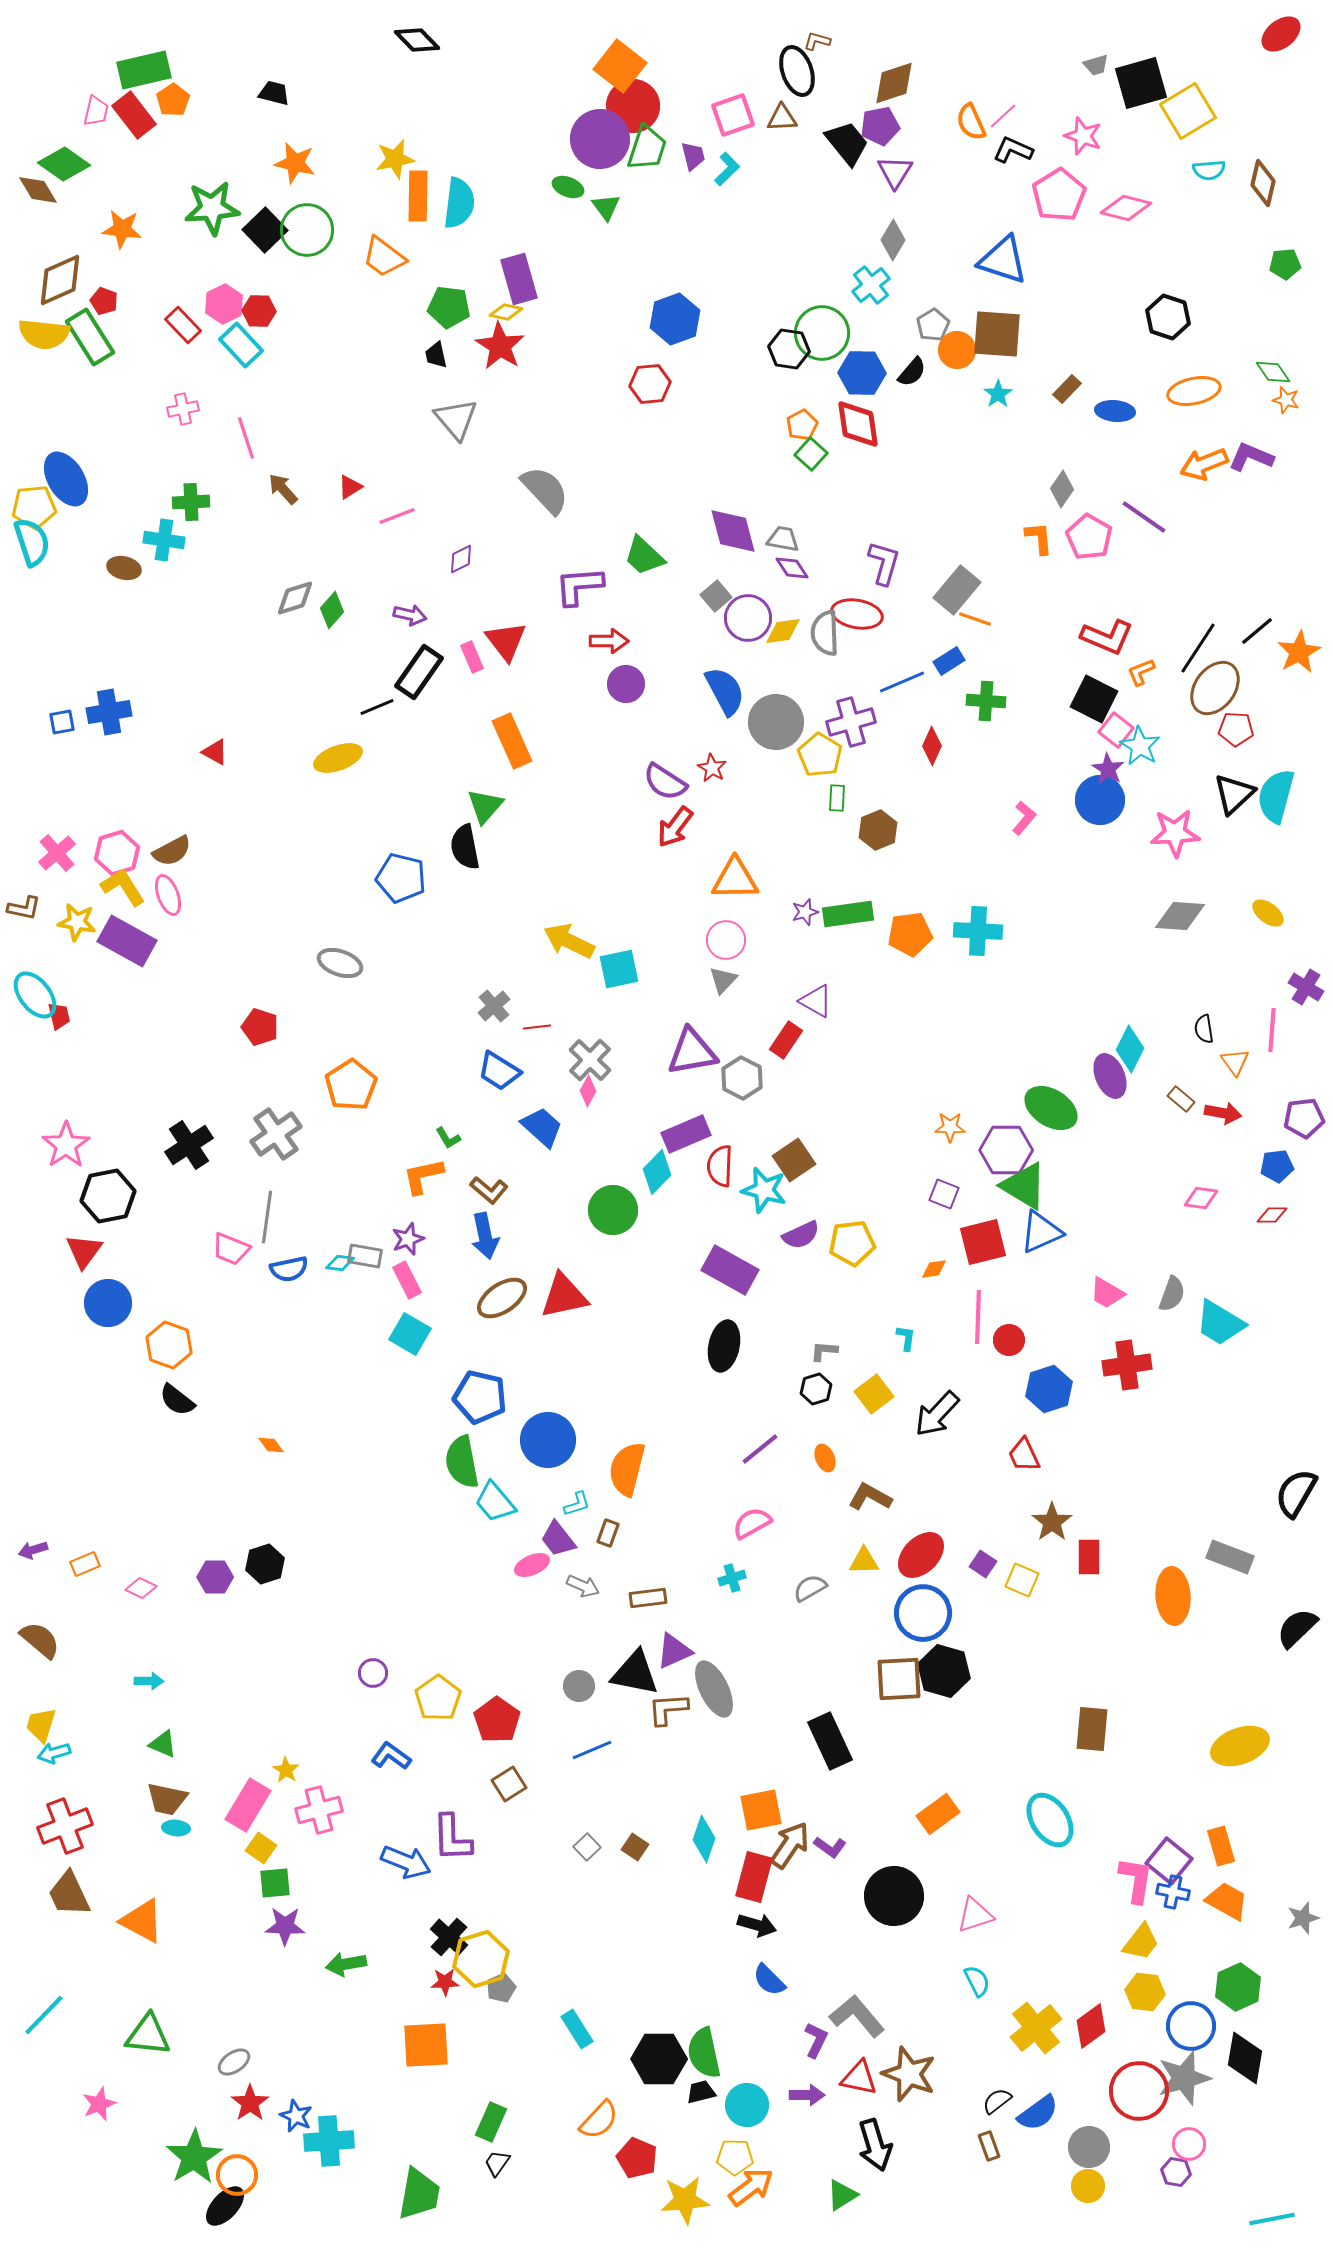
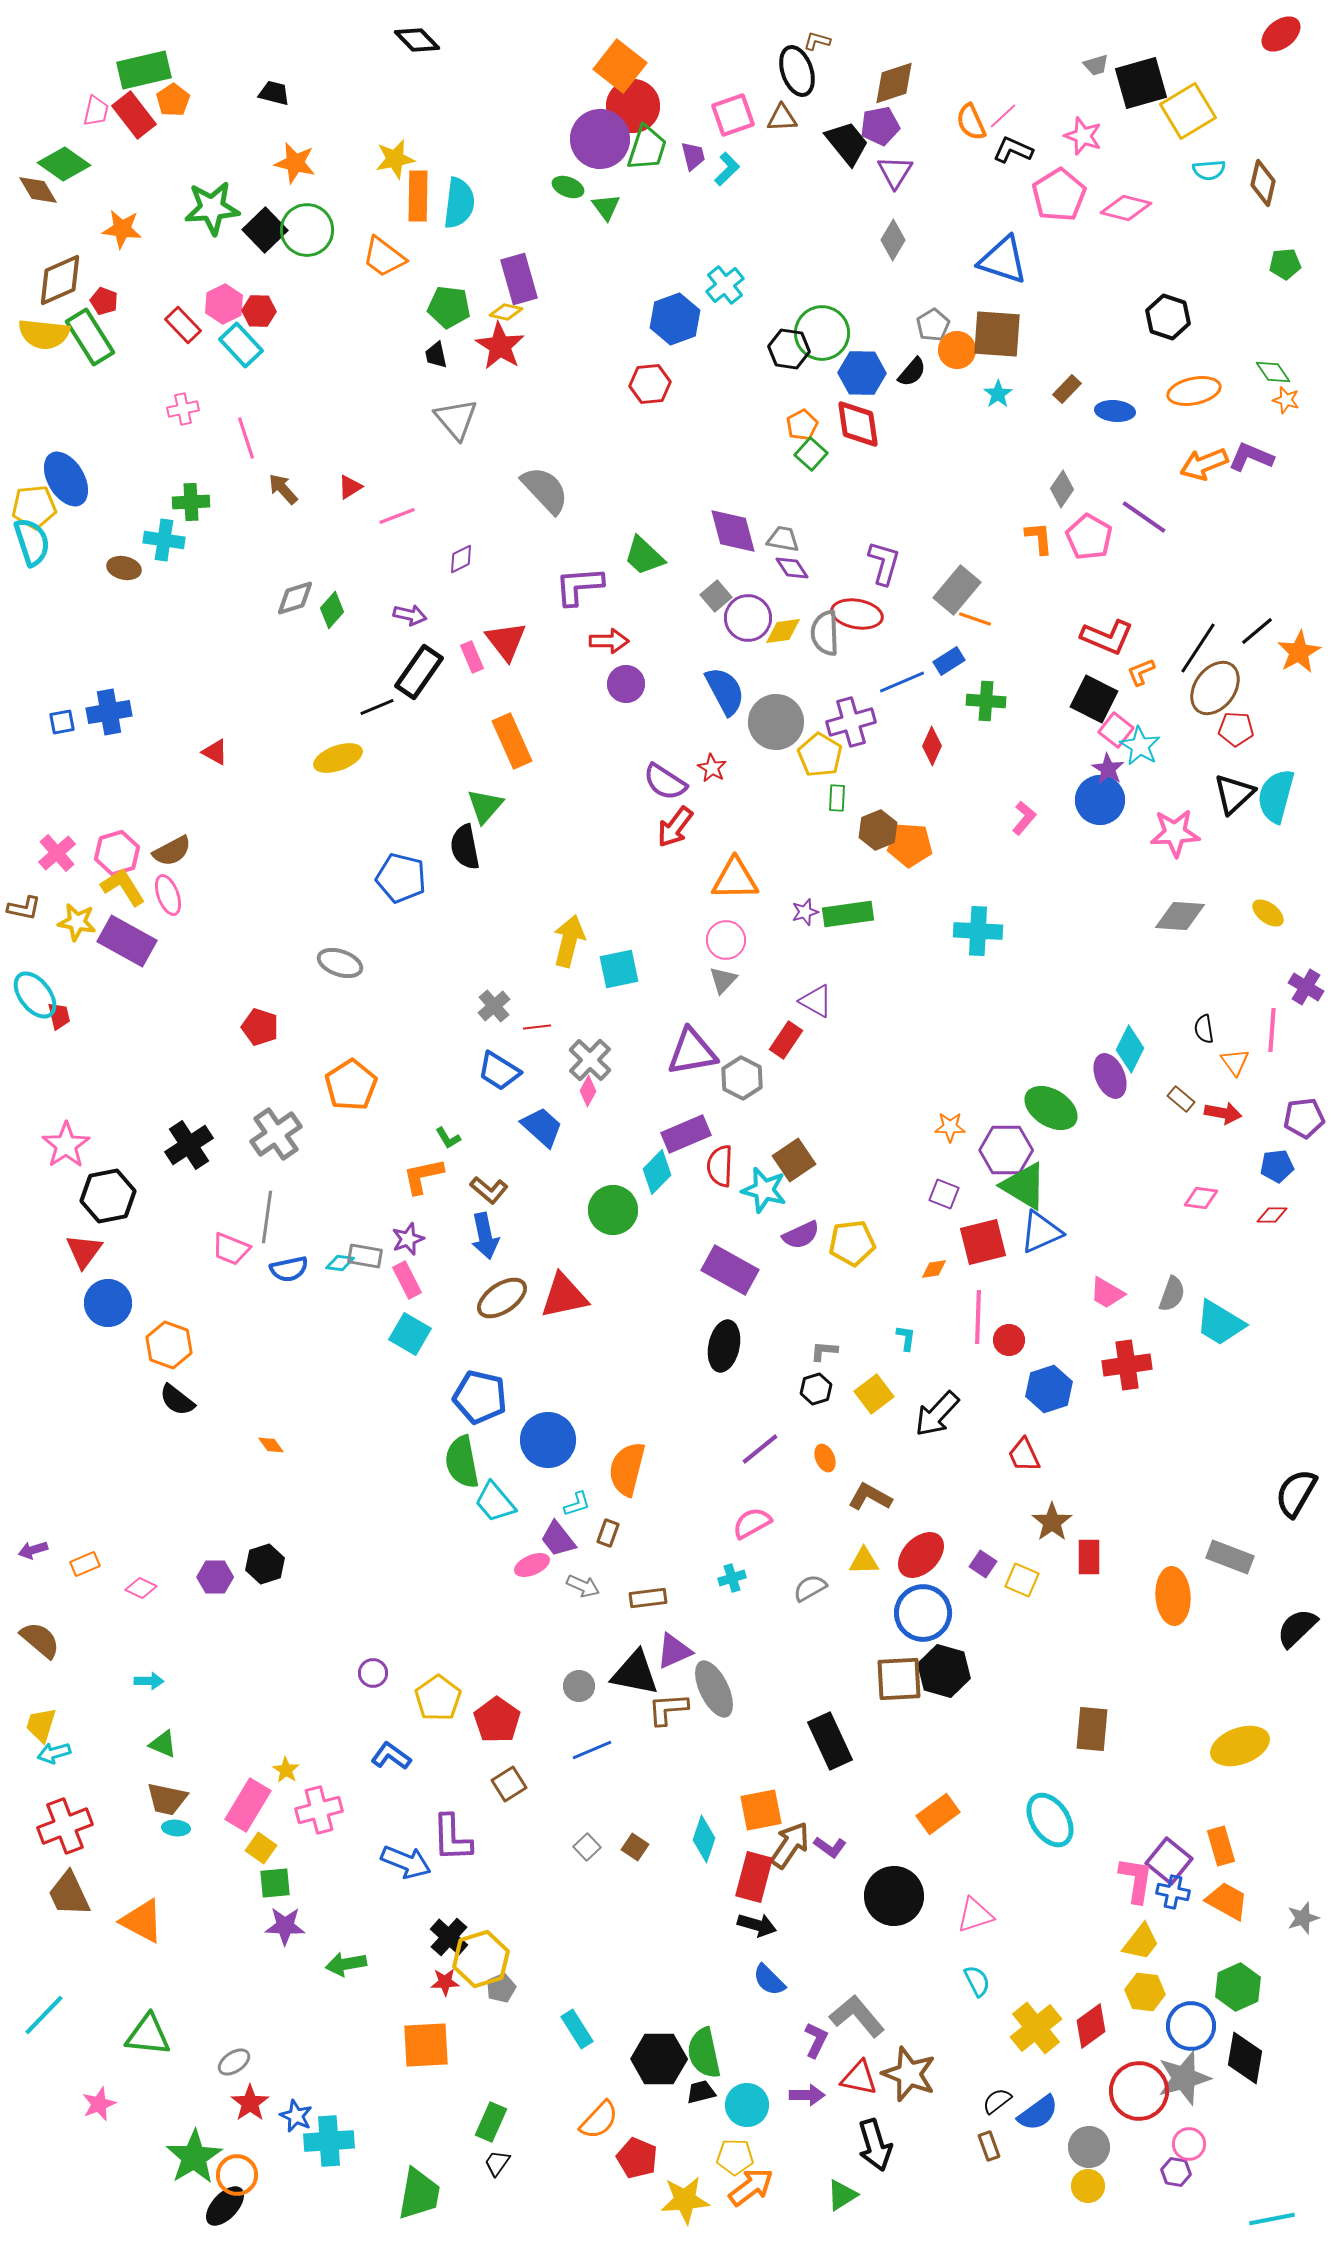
cyan cross at (871, 285): moved 146 px left
orange pentagon at (910, 934): moved 89 px up; rotated 12 degrees clockwise
yellow arrow at (569, 941): rotated 78 degrees clockwise
